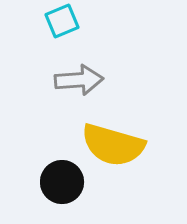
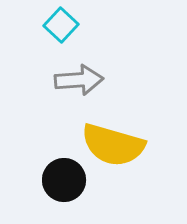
cyan square: moved 1 px left, 4 px down; rotated 24 degrees counterclockwise
black circle: moved 2 px right, 2 px up
